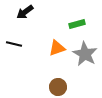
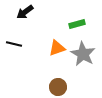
gray star: moved 2 px left
